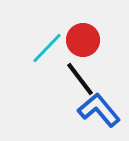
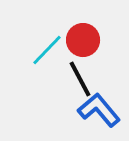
cyan line: moved 2 px down
black line: rotated 9 degrees clockwise
